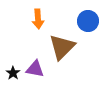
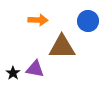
orange arrow: moved 1 px down; rotated 84 degrees counterclockwise
brown triangle: rotated 44 degrees clockwise
